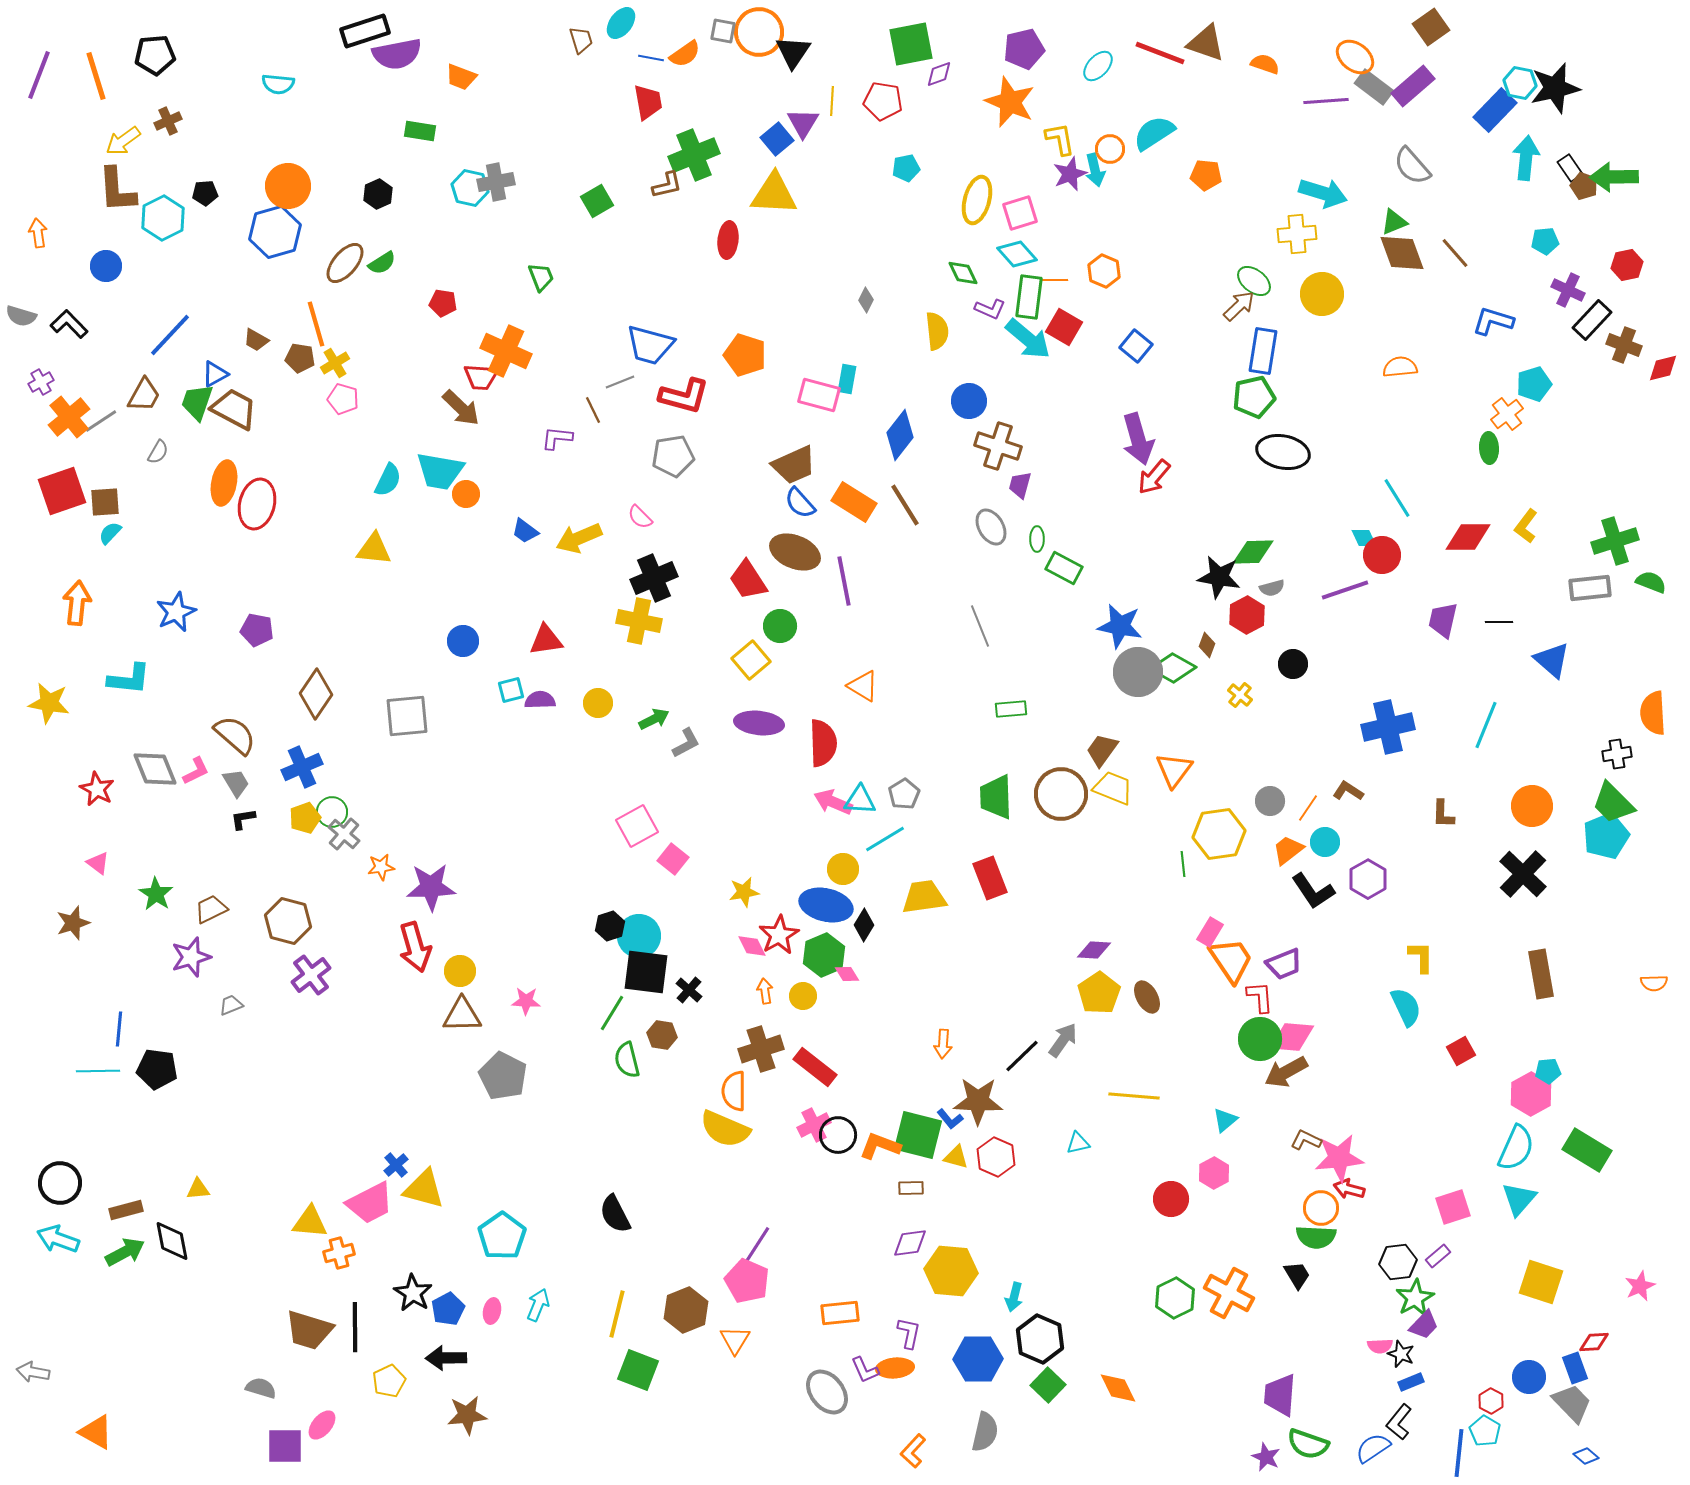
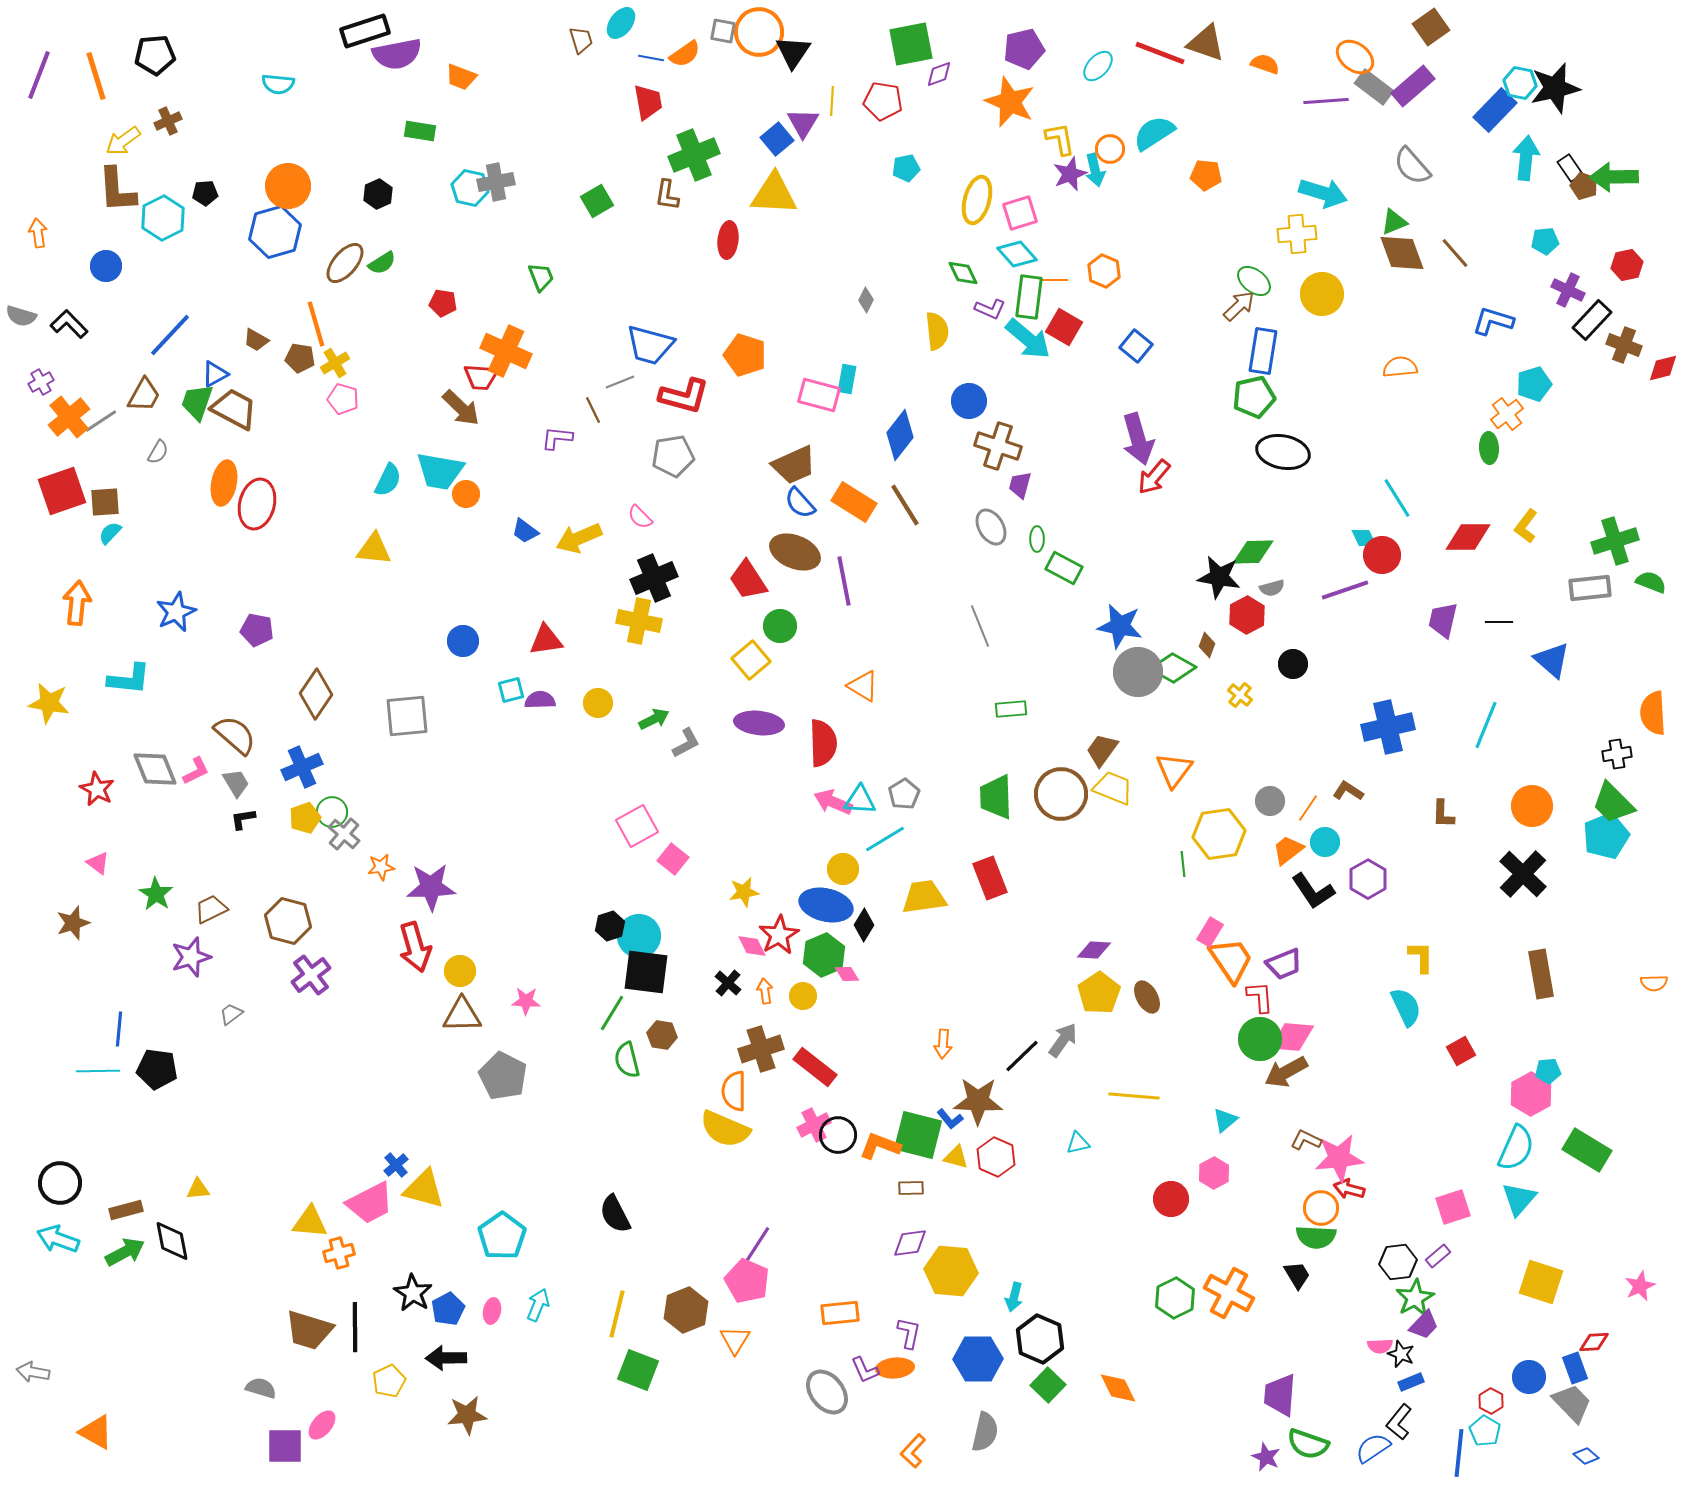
brown L-shape at (667, 185): moved 10 px down; rotated 112 degrees clockwise
black cross at (689, 990): moved 39 px right, 7 px up
gray trapezoid at (231, 1005): moved 9 px down; rotated 15 degrees counterclockwise
